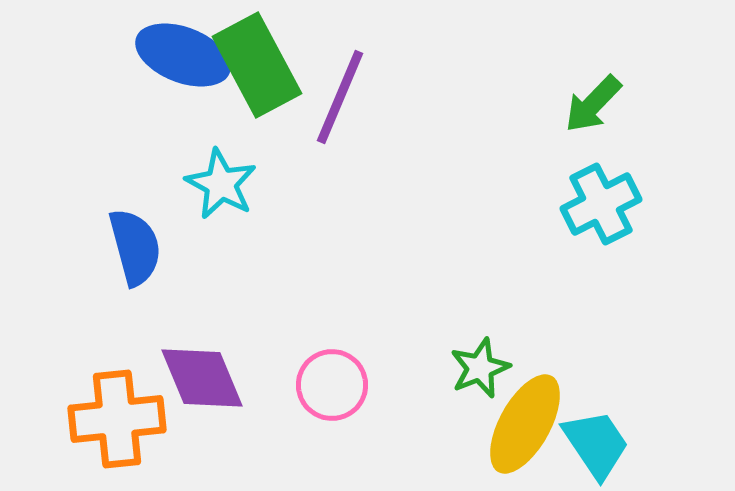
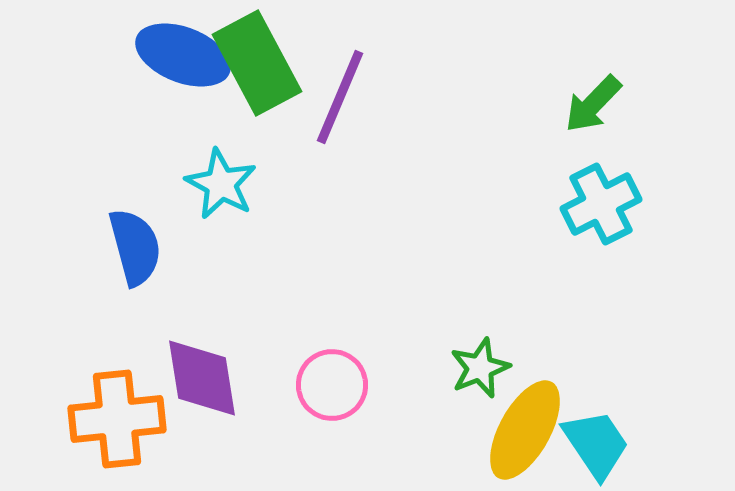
green rectangle: moved 2 px up
purple diamond: rotated 14 degrees clockwise
yellow ellipse: moved 6 px down
